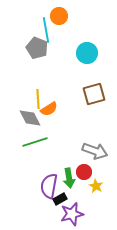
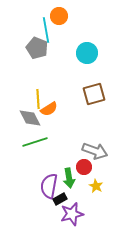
red circle: moved 5 px up
